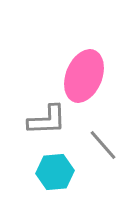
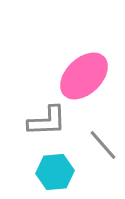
pink ellipse: rotated 24 degrees clockwise
gray L-shape: moved 1 px down
